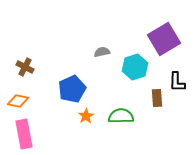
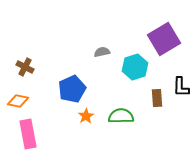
black L-shape: moved 4 px right, 5 px down
pink rectangle: moved 4 px right
